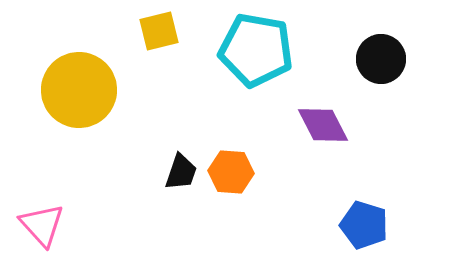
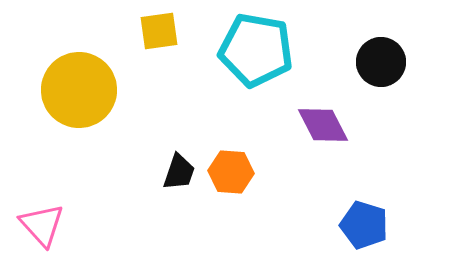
yellow square: rotated 6 degrees clockwise
black circle: moved 3 px down
black trapezoid: moved 2 px left
